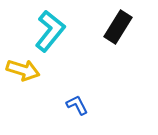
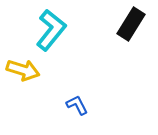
black rectangle: moved 13 px right, 3 px up
cyan L-shape: moved 1 px right, 1 px up
